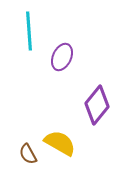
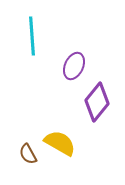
cyan line: moved 3 px right, 5 px down
purple ellipse: moved 12 px right, 9 px down
purple diamond: moved 3 px up
